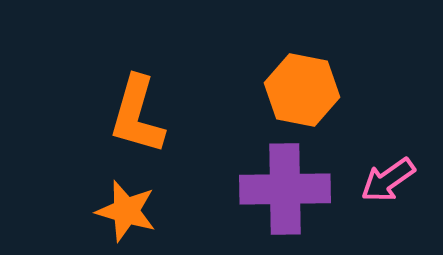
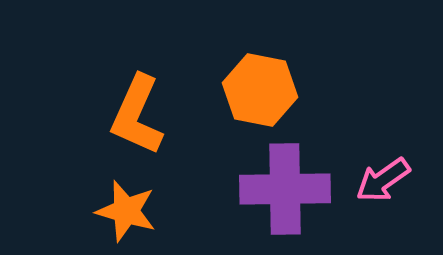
orange hexagon: moved 42 px left
orange L-shape: rotated 8 degrees clockwise
pink arrow: moved 5 px left
